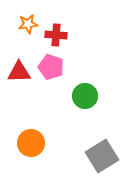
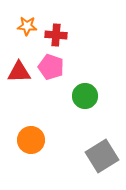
orange star: moved 1 px left, 2 px down; rotated 12 degrees clockwise
orange circle: moved 3 px up
